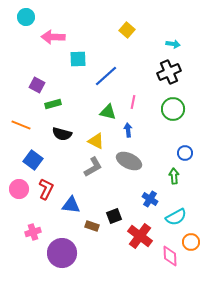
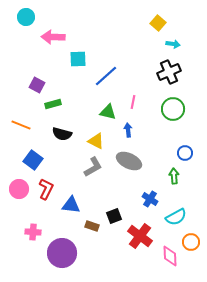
yellow square: moved 31 px right, 7 px up
pink cross: rotated 21 degrees clockwise
